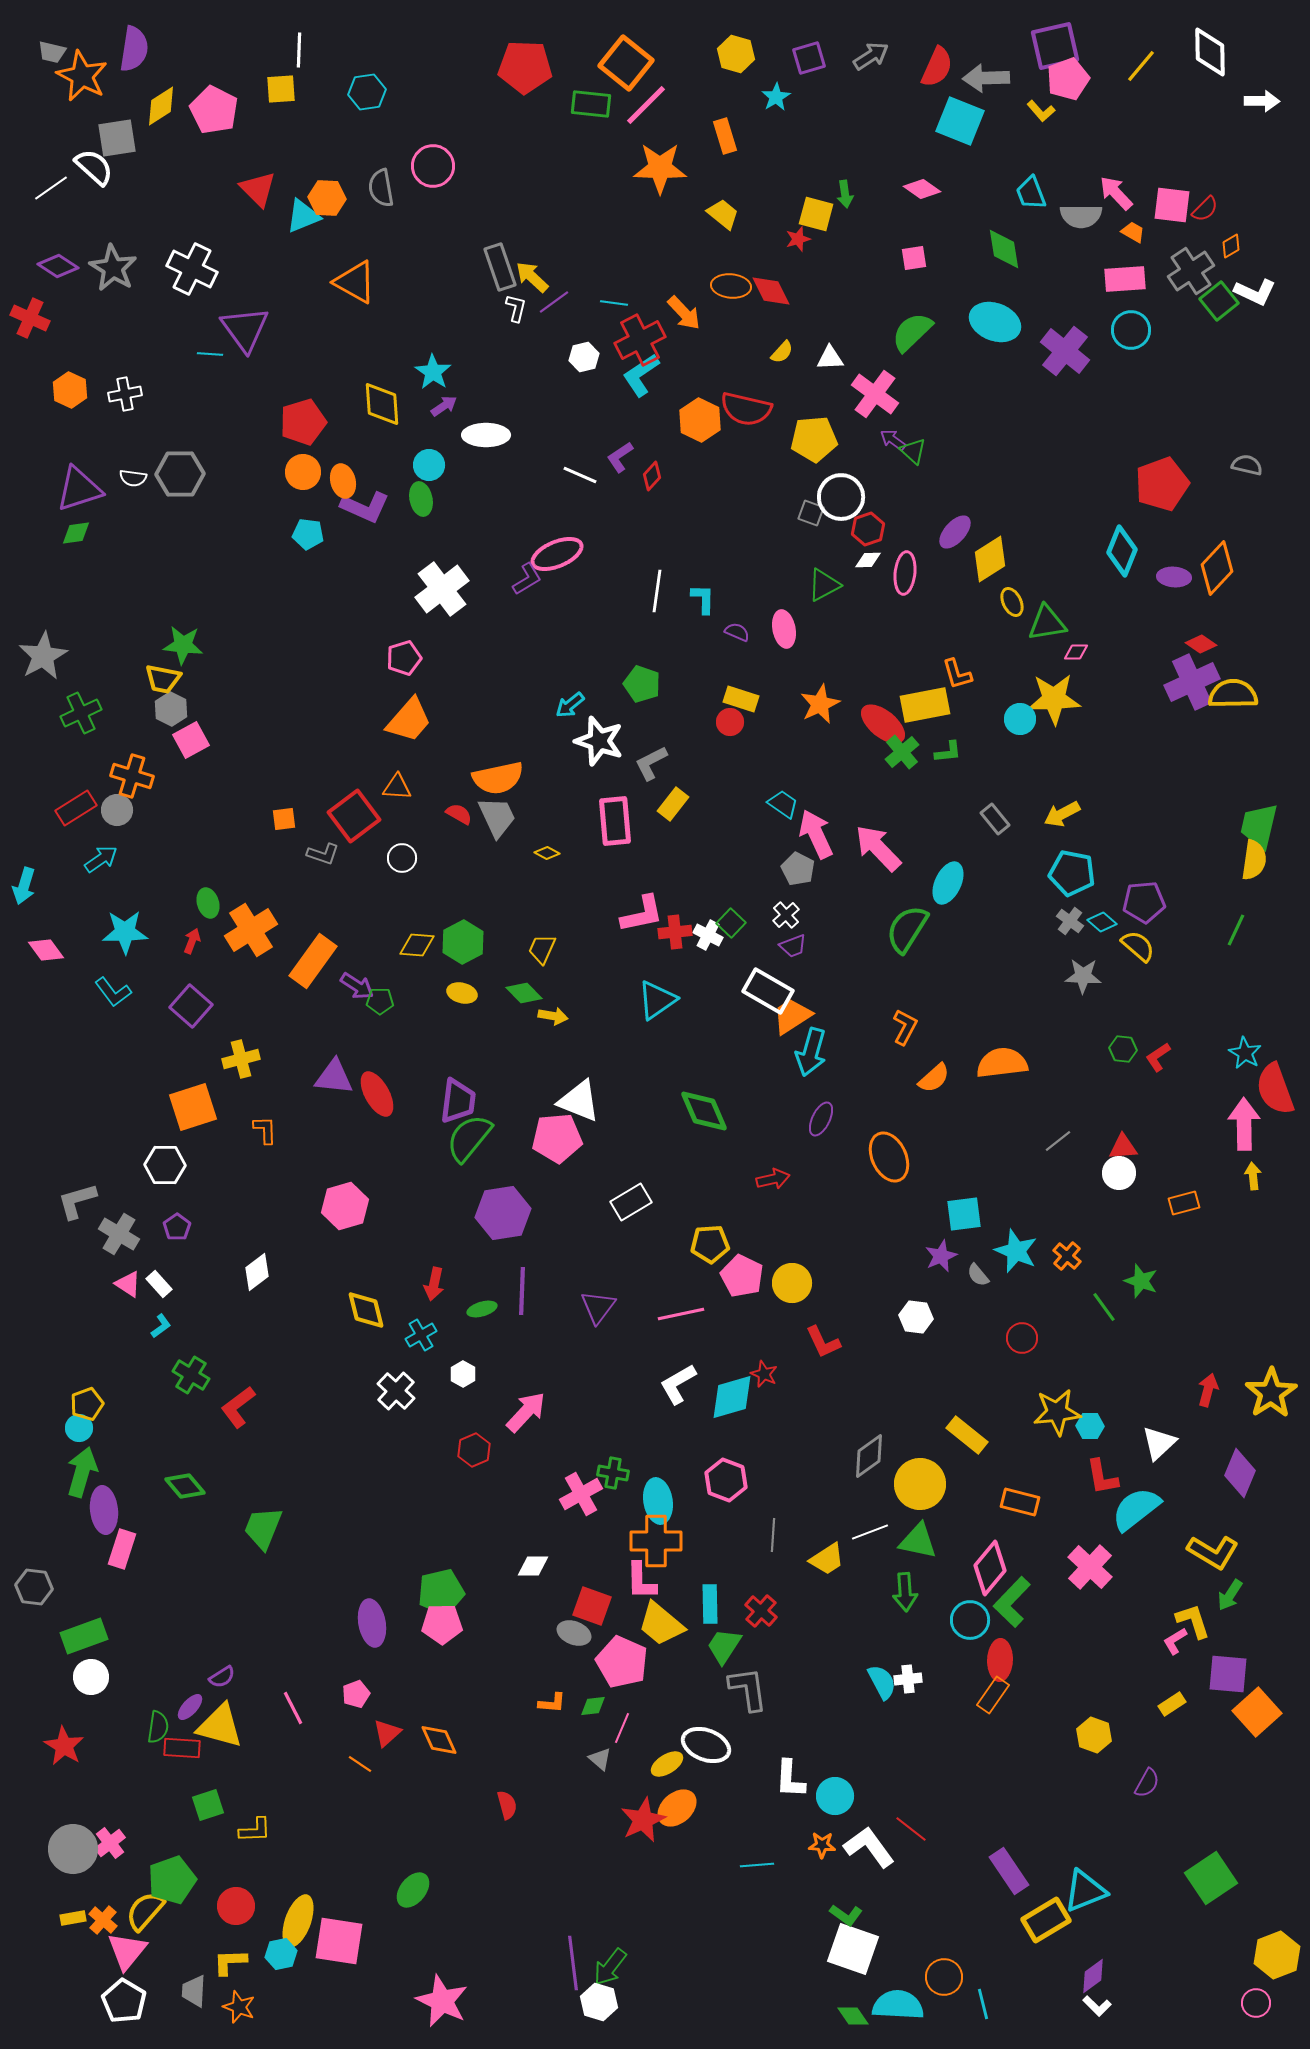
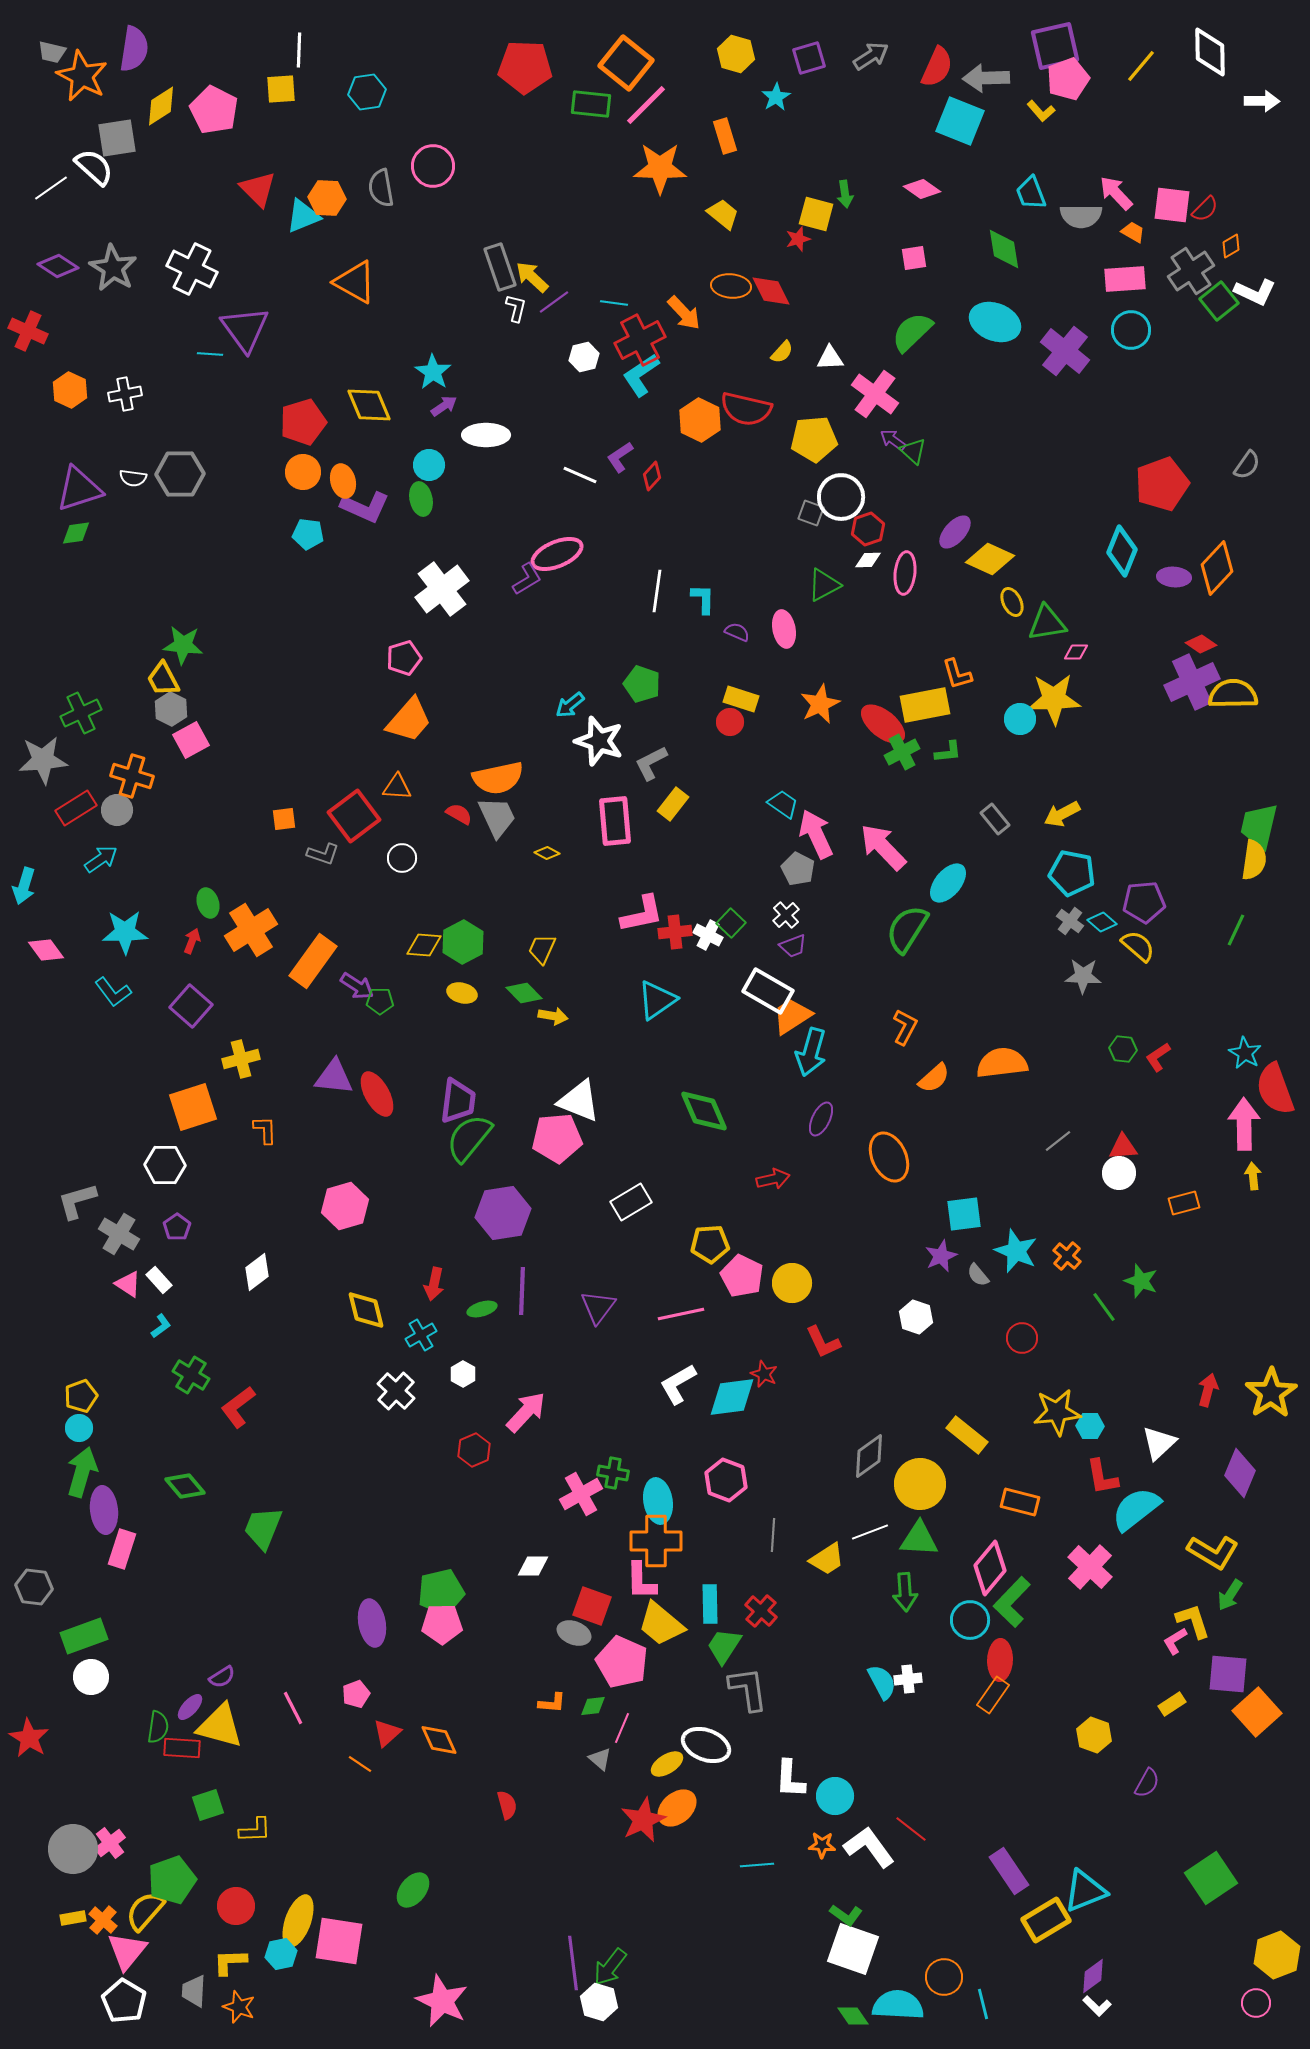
red cross at (30, 318): moved 2 px left, 13 px down
yellow diamond at (382, 404): moved 13 px left, 1 px down; rotated 18 degrees counterclockwise
gray semicircle at (1247, 465): rotated 112 degrees clockwise
yellow diamond at (990, 559): rotated 57 degrees clockwise
gray star at (43, 656): moved 104 px down; rotated 24 degrees clockwise
yellow trapezoid at (163, 679): rotated 51 degrees clockwise
green cross at (902, 752): rotated 12 degrees clockwise
pink arrow at (878, 848): moved 5 px right, 1 px up
cyan ellipse at (948, 883): rotated 15 degrees clockwise
yellow diamond at (417, 945): moved 7 px right
white rectangle at (159, 1284): moved 4 px up
white hexagon at (916, 1317): rotated 12 degrees clockwise
cyan diamond at (732, 1397): rotated 9 degrees clockwise
yellow pentagon at (87, 1404): moved 6 px left, 8 px up
green triangle at (918, 1541): moved 1 px right, 2 px up; rotated 9 degrees counterclockwise
red star at (64, 1746): moved 35 px left, 8 px up
